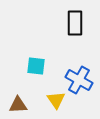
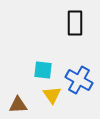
cyan square: moved 7 px right, 4 px down
yellow triangle: moved 4 px left, 5 px up
